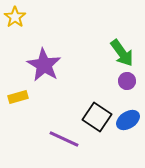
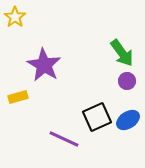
black square: rotated 32 degrees clockwise
